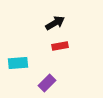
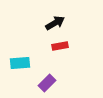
cyan rectangle: moved 2 px right
